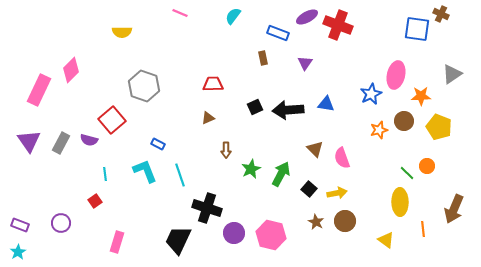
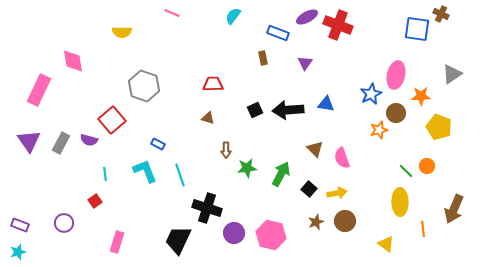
pink line at (180, 13): moved 8 px left
pink diamond at (71, 70): moved 2 px right, 9 px up; rotated 55 degrees counterclockwise
black square at (255, 107): moved 3 px down
brown triangle at (208, 118): rotated 40 degrees clockwise
brown circle at (404, 121): moved 8 px left, 8 px up
green star at (251, 169): moved 4 px left, 1 px up; rotated 18 degrees clockwise
green line at (407, 173): moved 1 px left, 2 px up
brown star at (316, 222): rotated 21 degrees clockwise
purple circle at (61, 223): moved 3 px right
yellow triangle at (386, 240): moved 4 px down
cyan star at (18, 252): rotated 14 degrees clockwise
